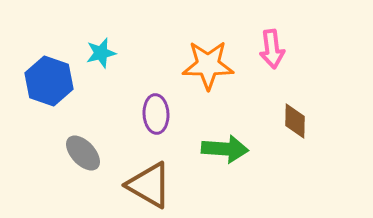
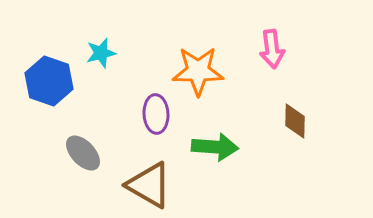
orange star: moved 10 px left, 6 px down
green arrow: moved 10 px left, 2 px up
